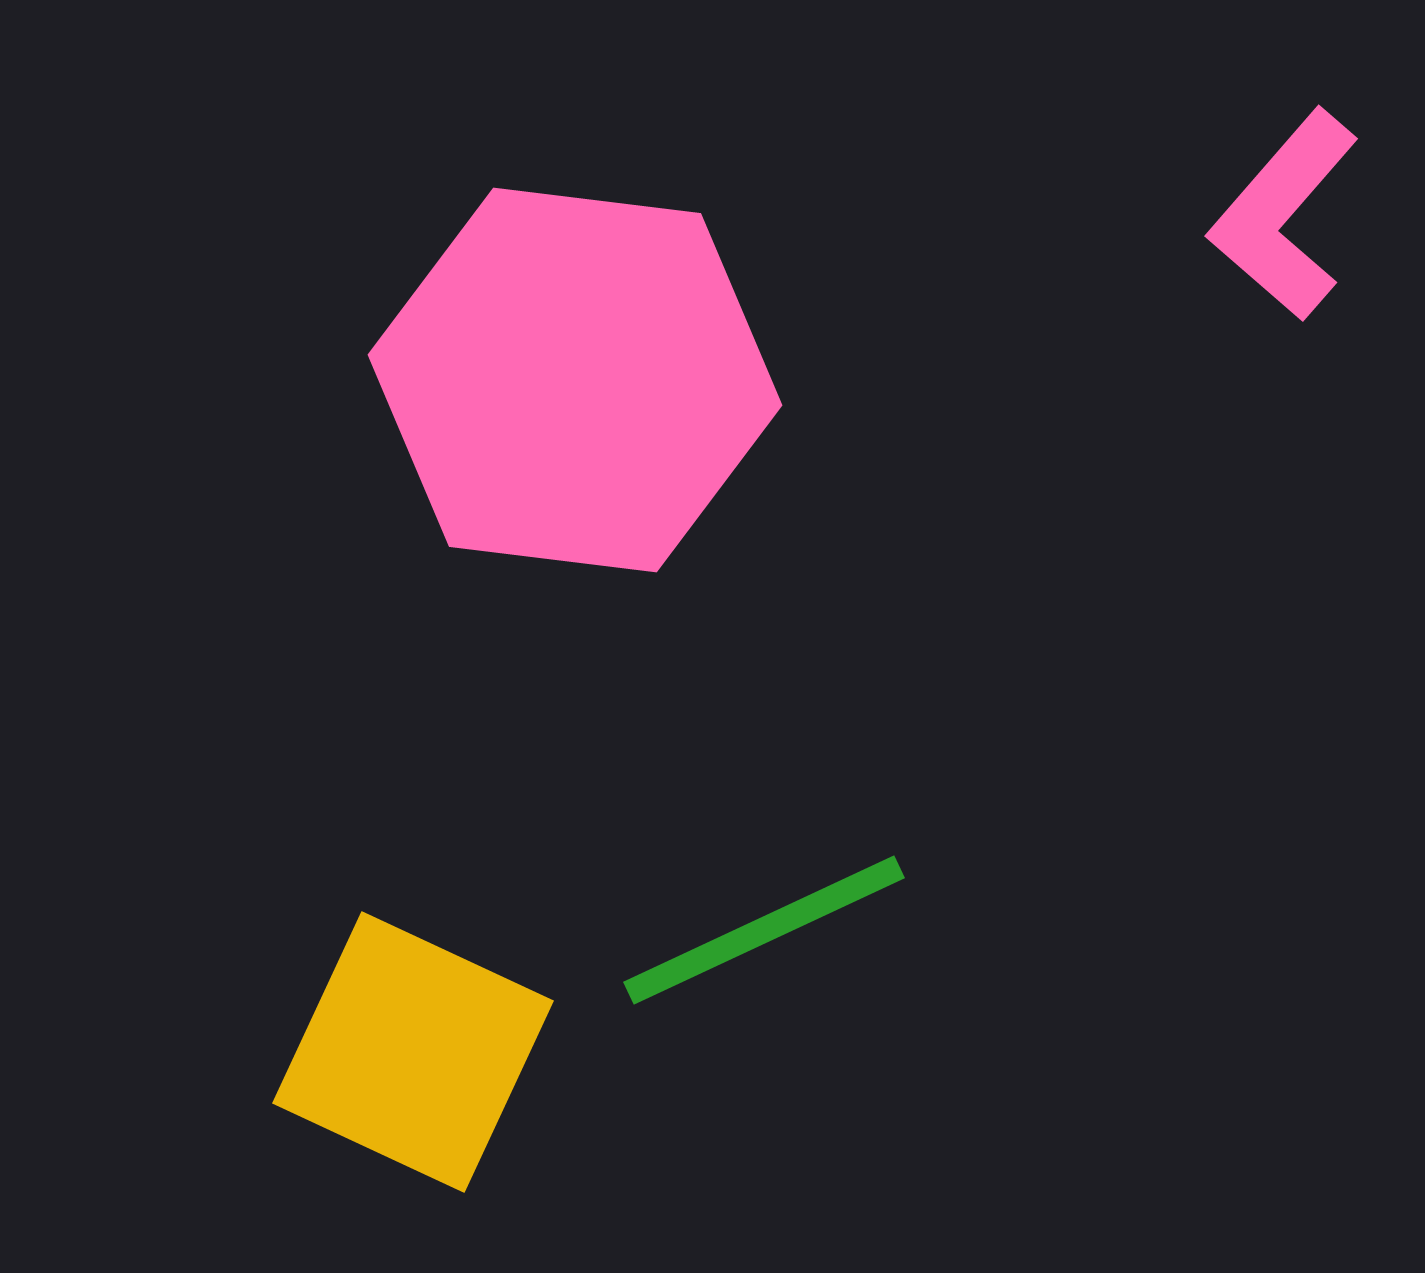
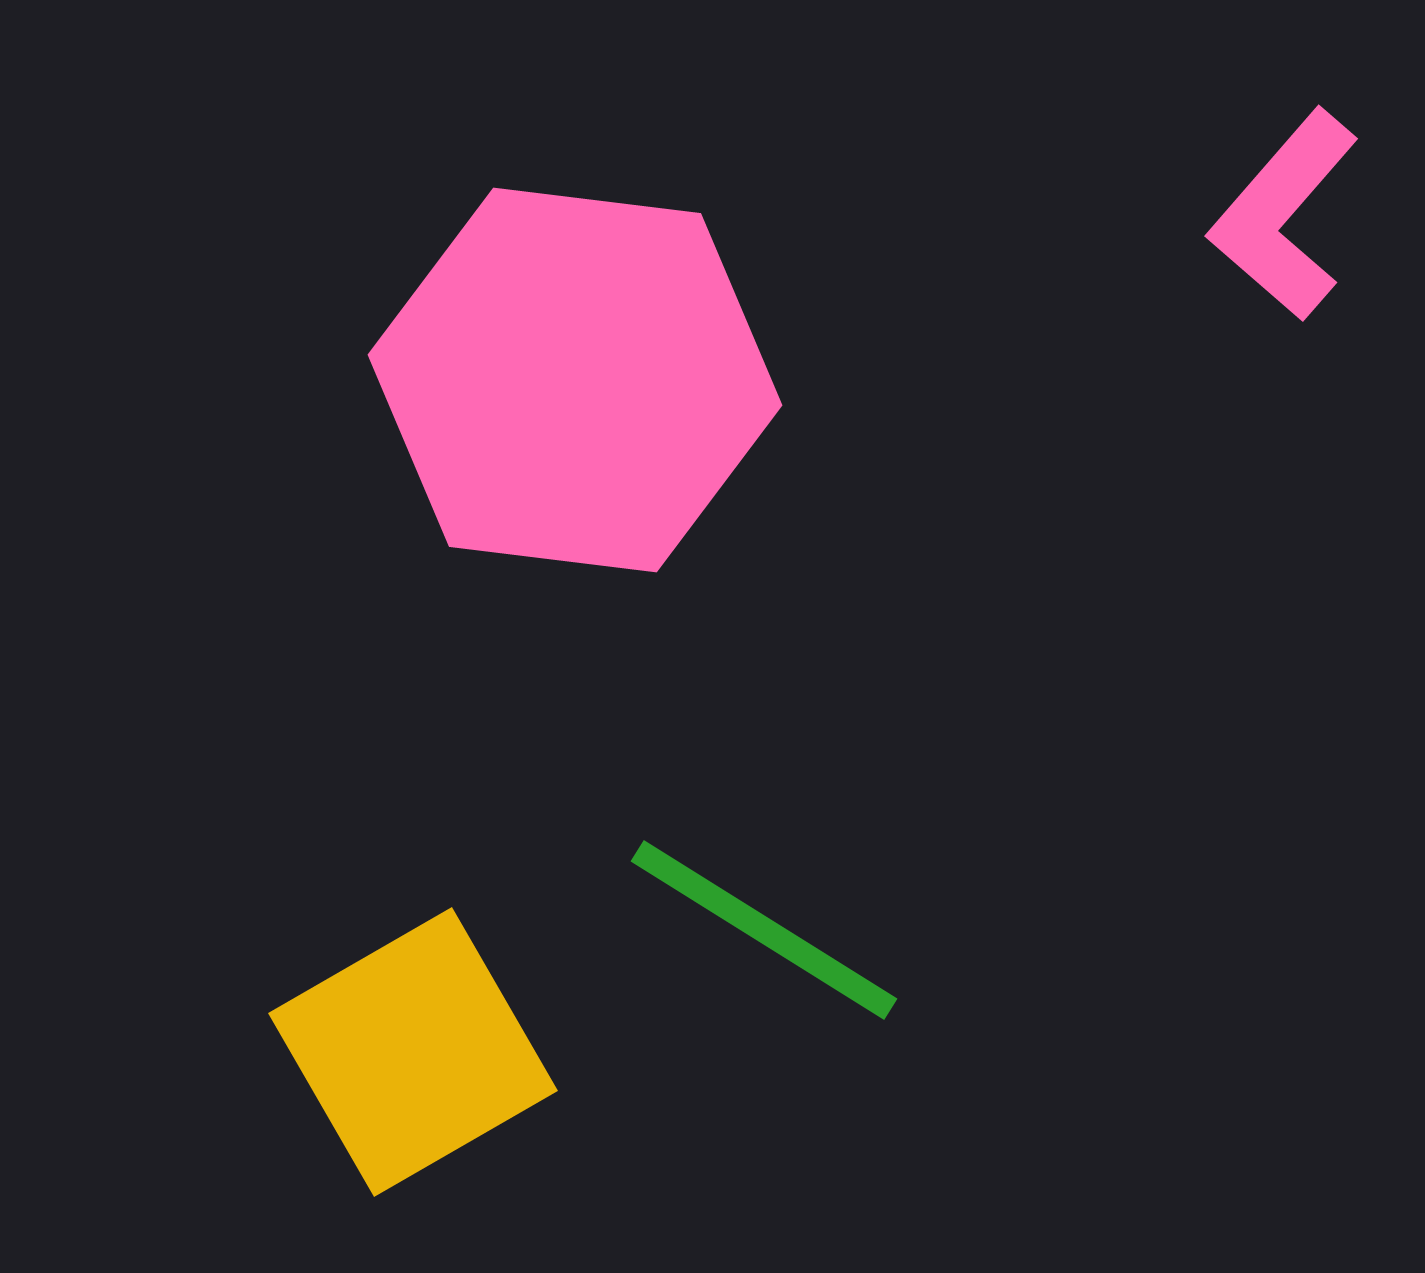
green line: rotated 57 degrees clockwise
yellow square: rotated 35 degrees clockwise
